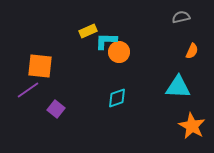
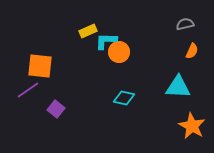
gray semicircle: moved 4 px right, 7 px down
cyan diamond: moved 7 px right; rotated 30 degrees clockwise
